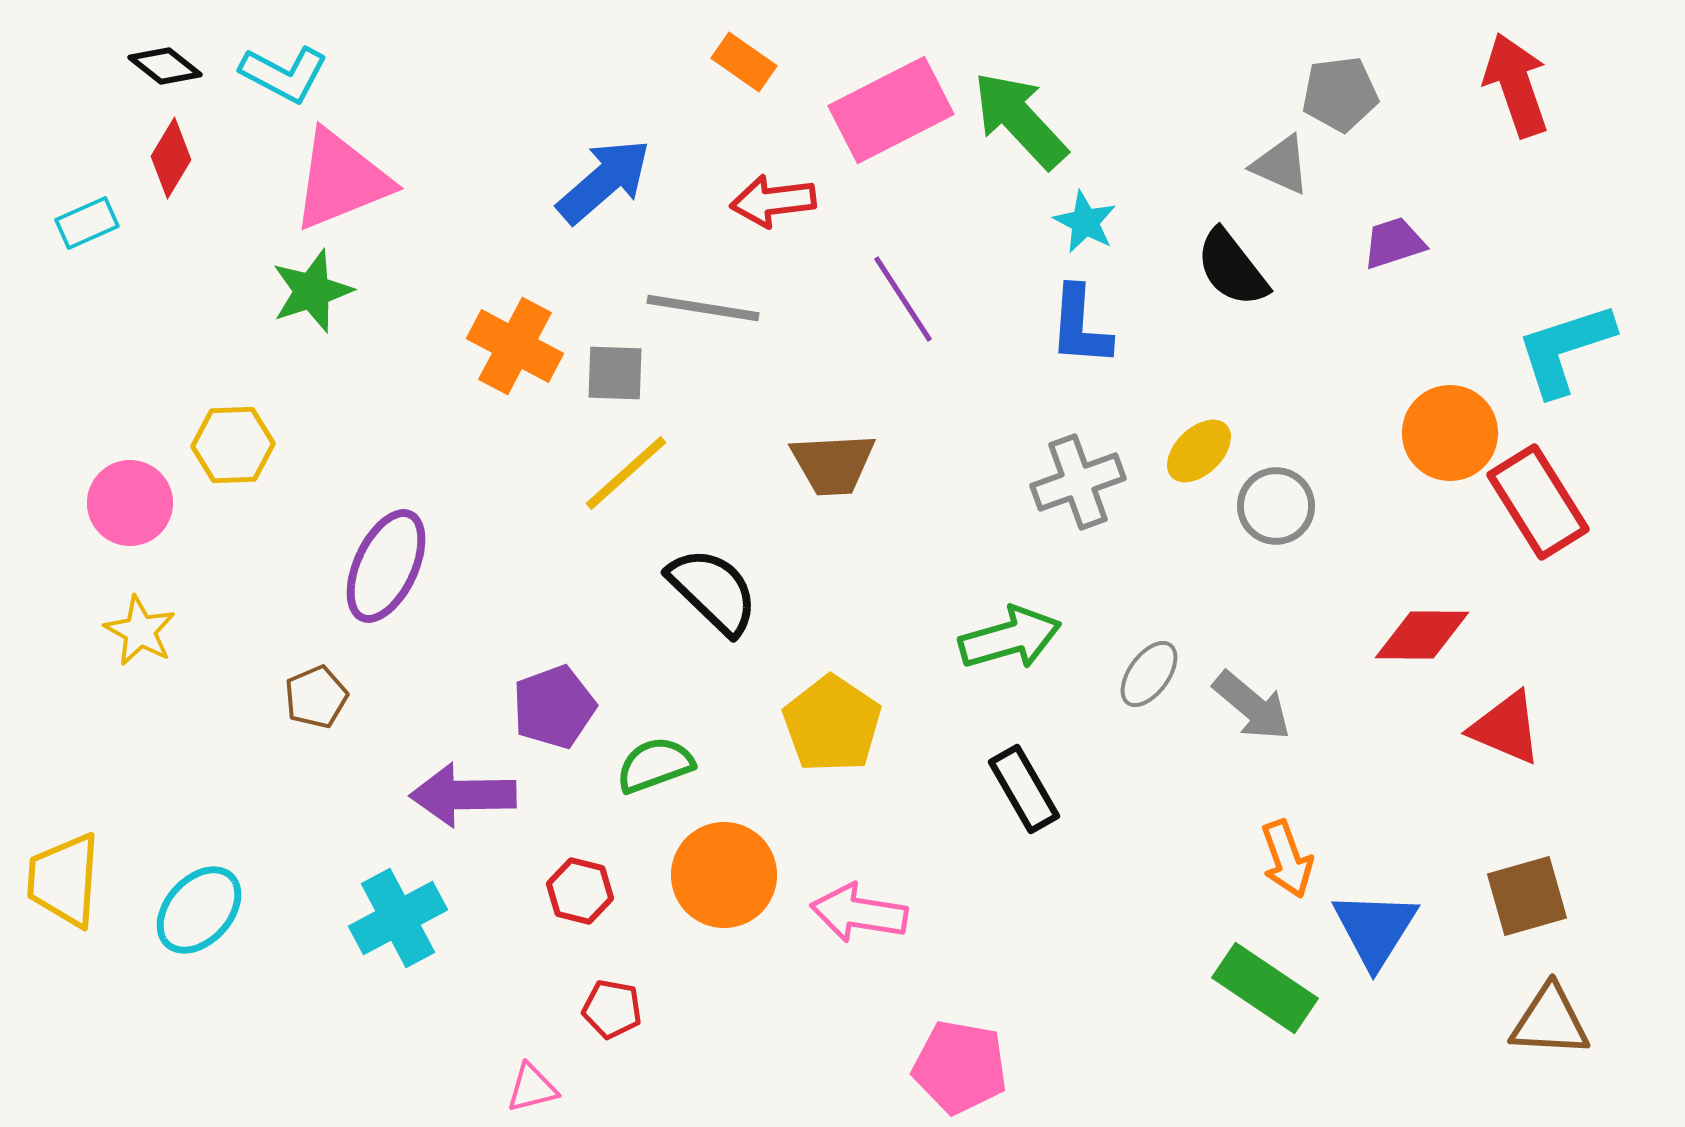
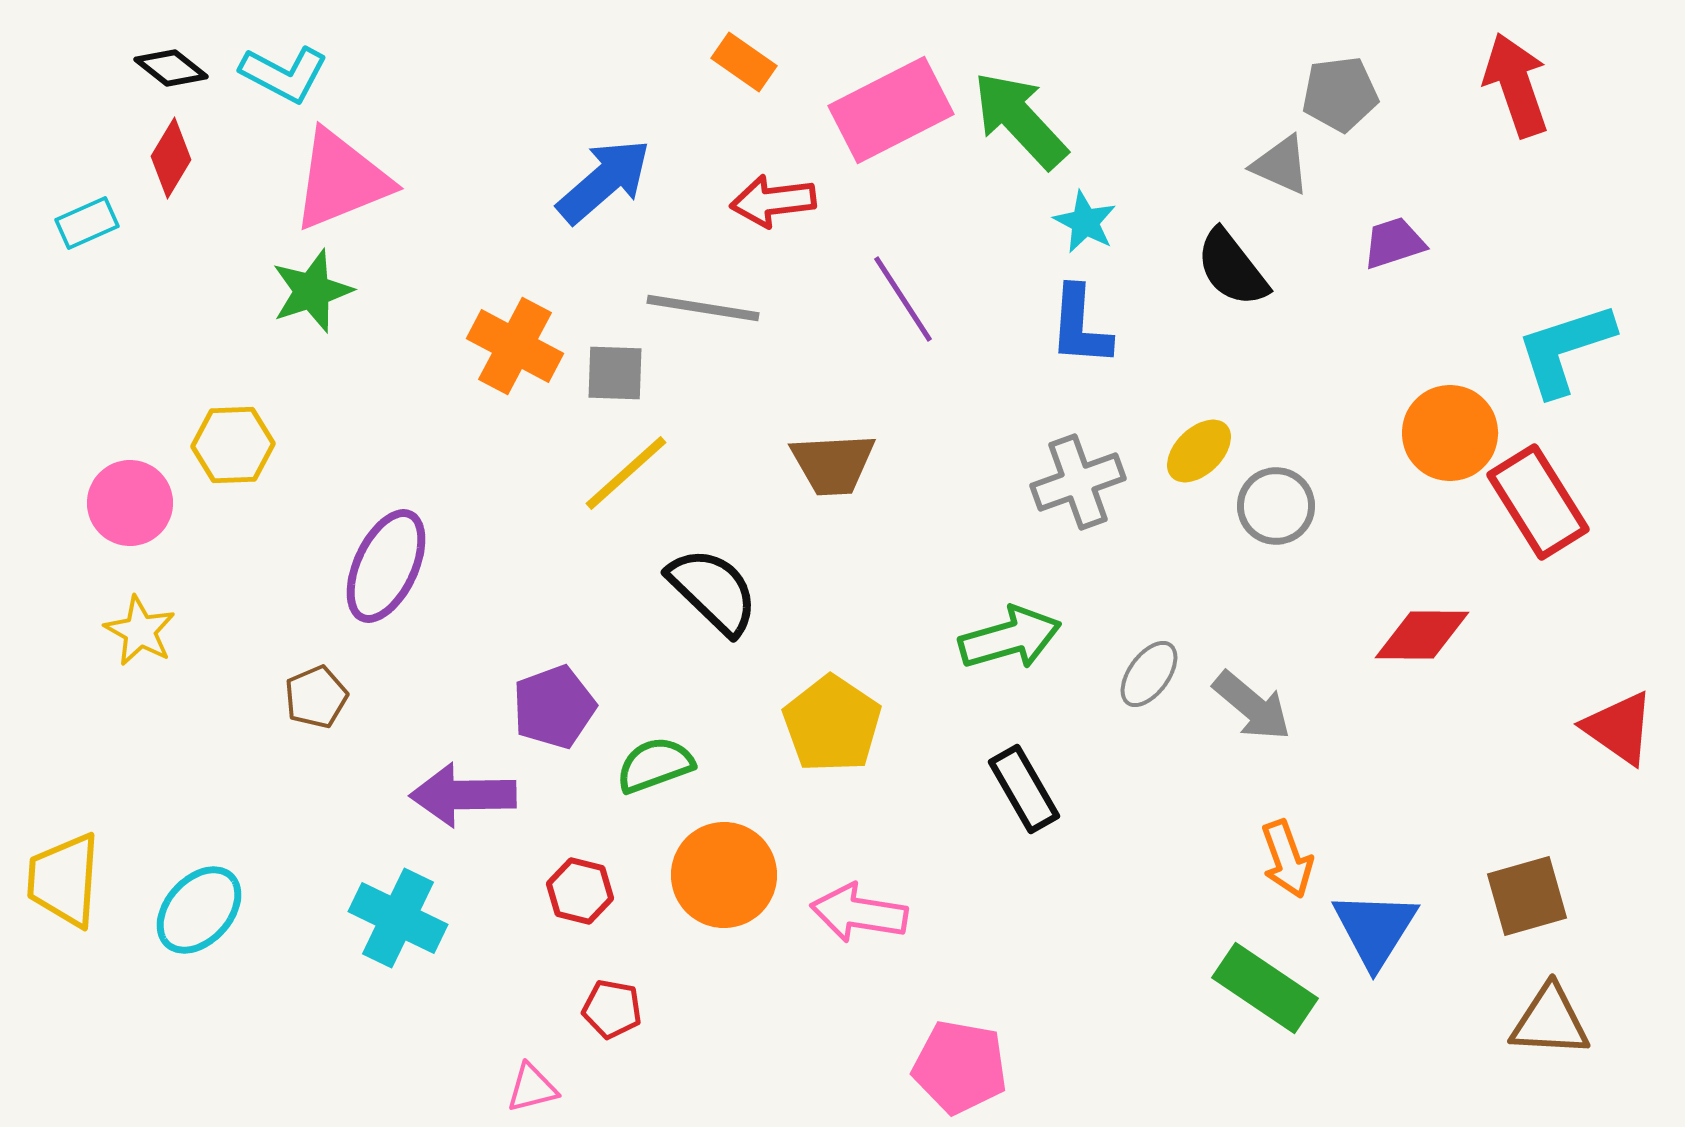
black diamond at (165, 66): moved 6 px right, 2 px down
red triangle at (1506, 728): moved 113 px right; rotated 12 degrees clockwise
cyan cross at (398, 918): rotated 36 degrees counterclockwise
